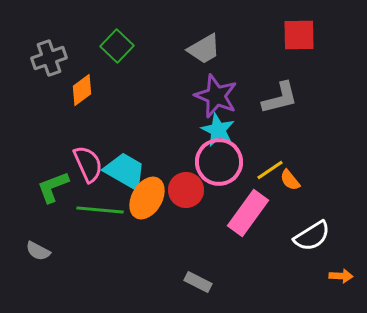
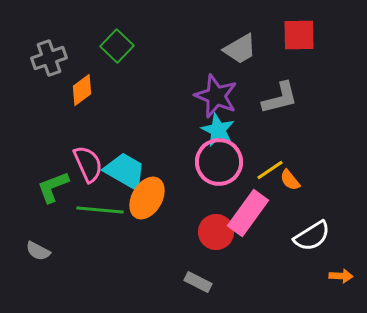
gray trapezoid: moved 36 px right
red circle: moved 30 px right, 42 px down
